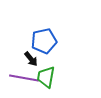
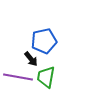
purple line: moved 6 px left, 1 px up
